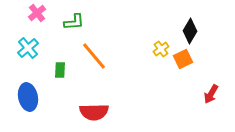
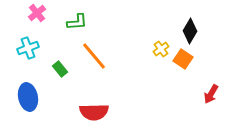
green L-shape: moved 3 px right
cyan cross: rotated 20 degrees clockwise
orange square: rotated 30 degrees counterclockwise
green rectangle: moved 1 px up; rotated 42 degrees counterclockwise
